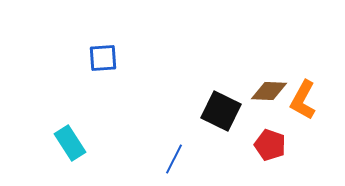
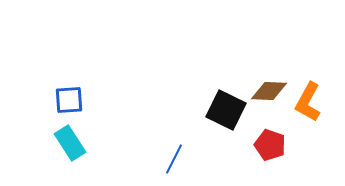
blue square: moved 34 px left, 42 px down
orange L-shape: moved 5 px right, 2 px down
black square: moved 5 px right, 1 px up
